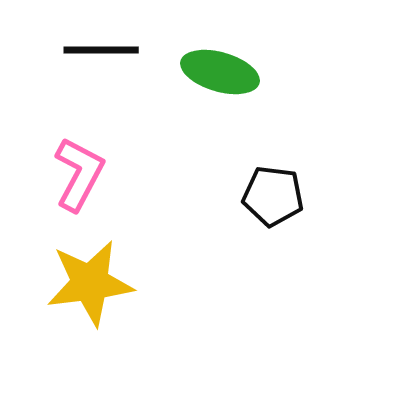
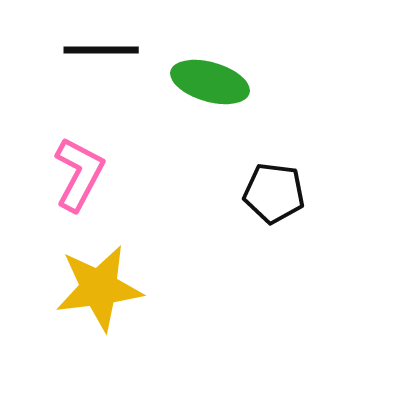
green ellipse: moved 10 px left, 10 px down
black pentagon: moved 1 px right, 3 px up
yellow star: moved 9 px right, 5 px down
